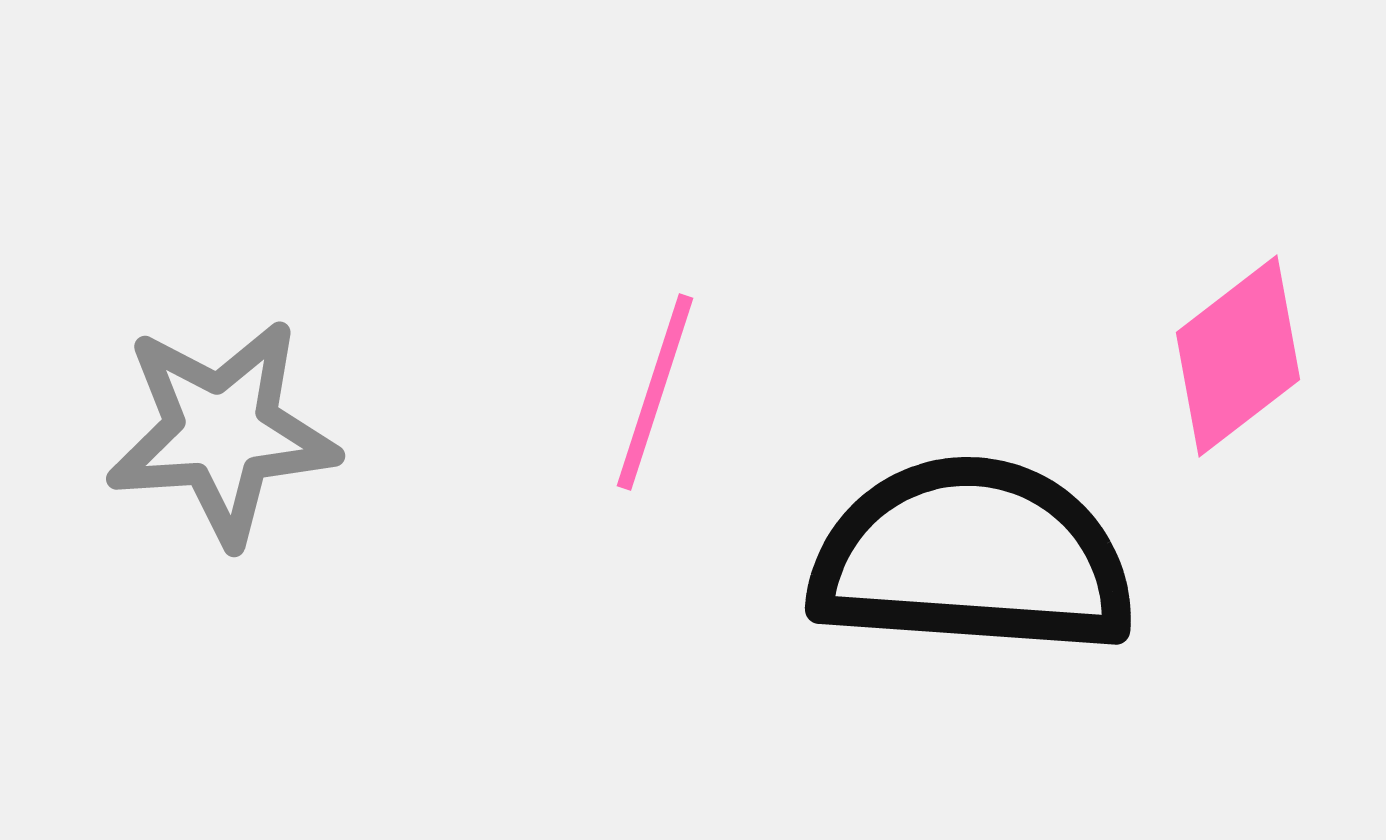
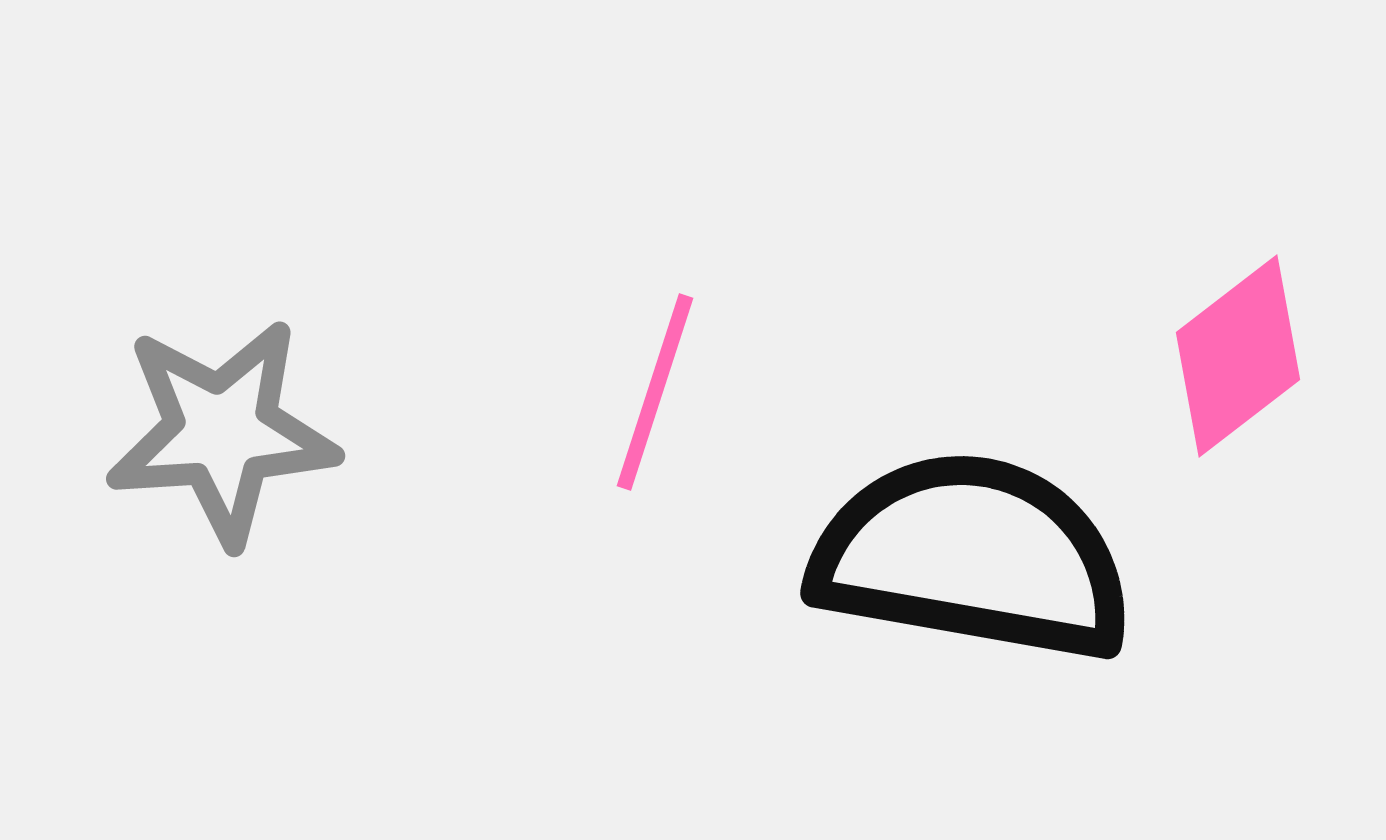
black semicircle: rotated 6 degrees clockwise
